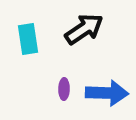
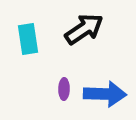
blue arrow: moved 2 px left, 1 px down
